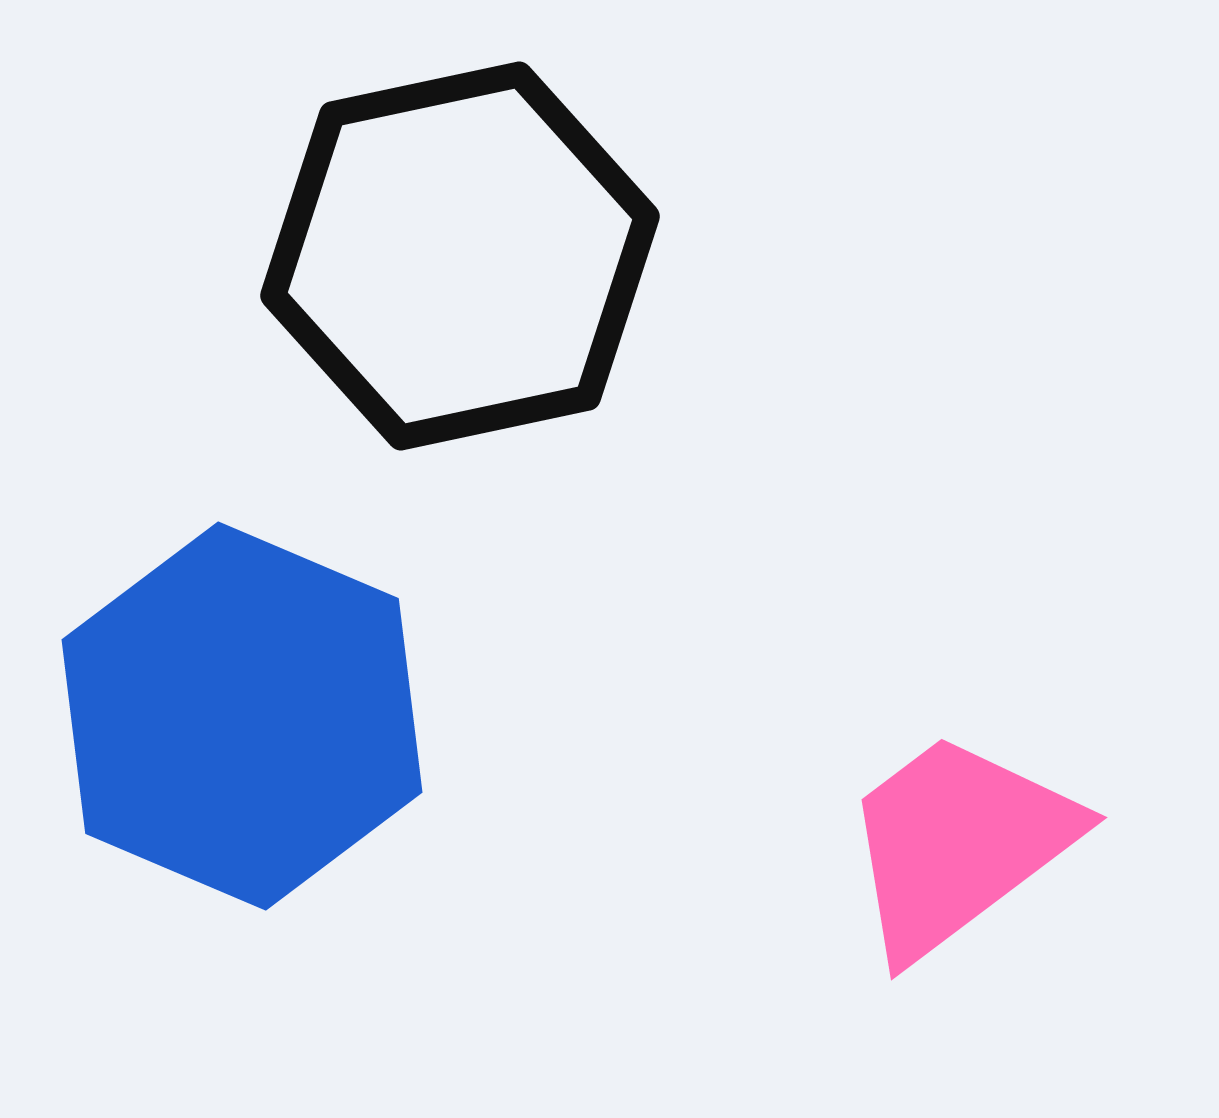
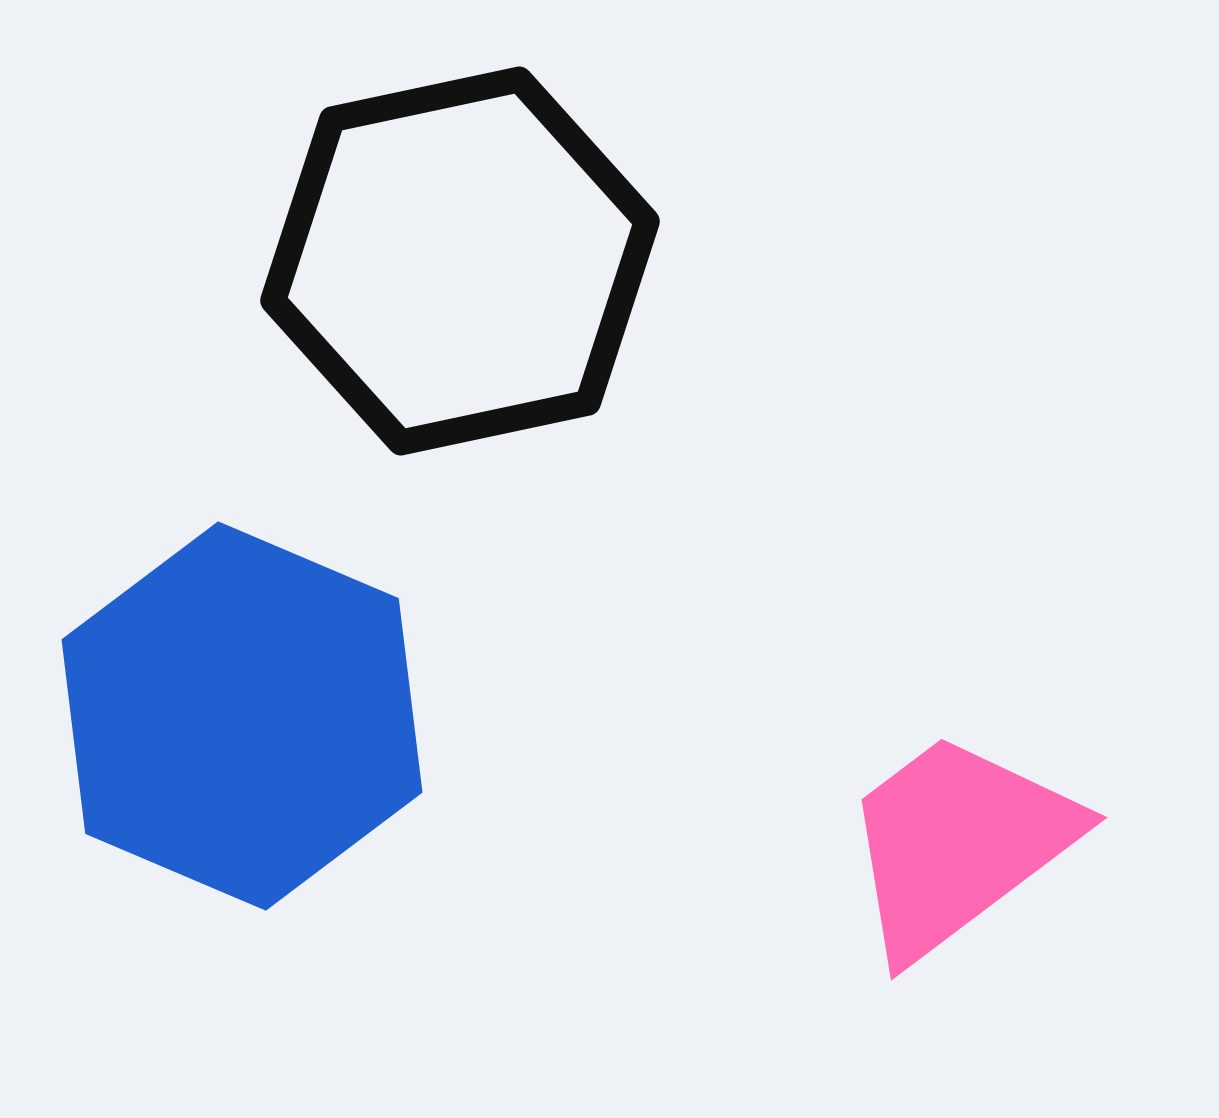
black hexagon: moved 5 px down
